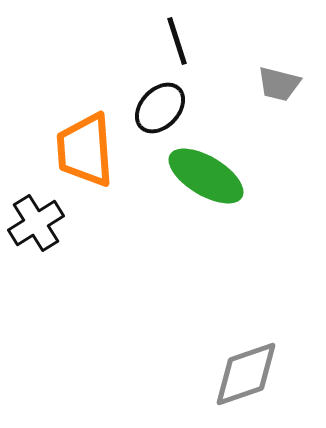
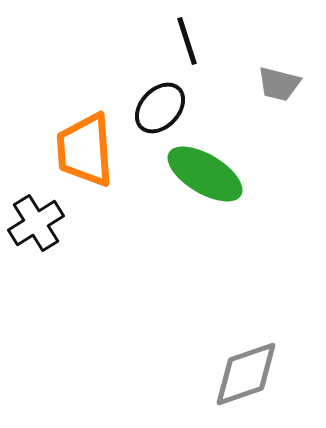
black line: moved 10 px right
green ellipse: moved 1 px left, 2 px up
